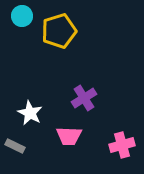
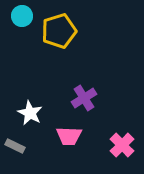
pink cross: rotated 30 degrees counterclockwise
